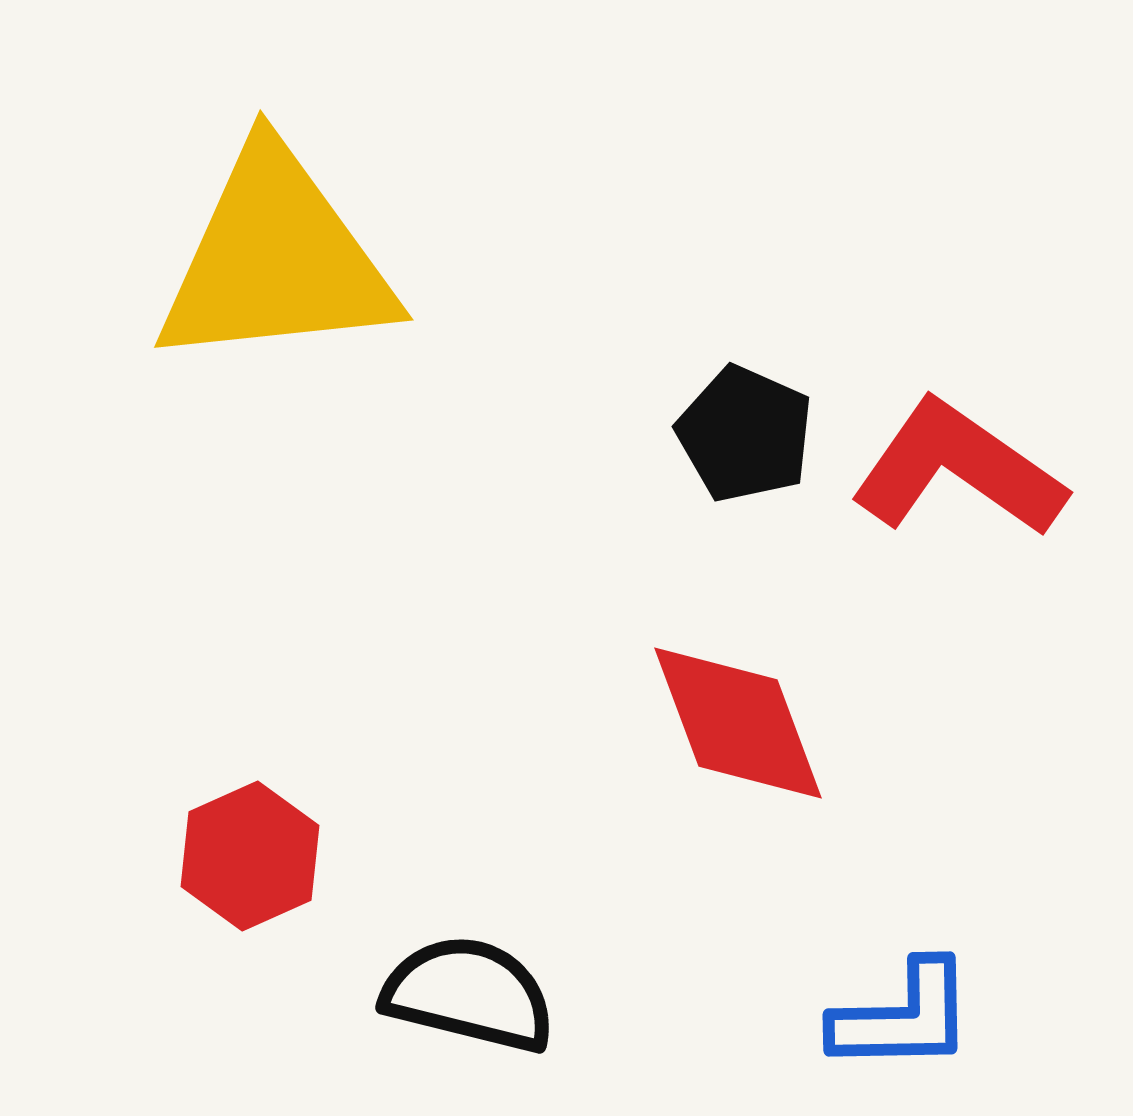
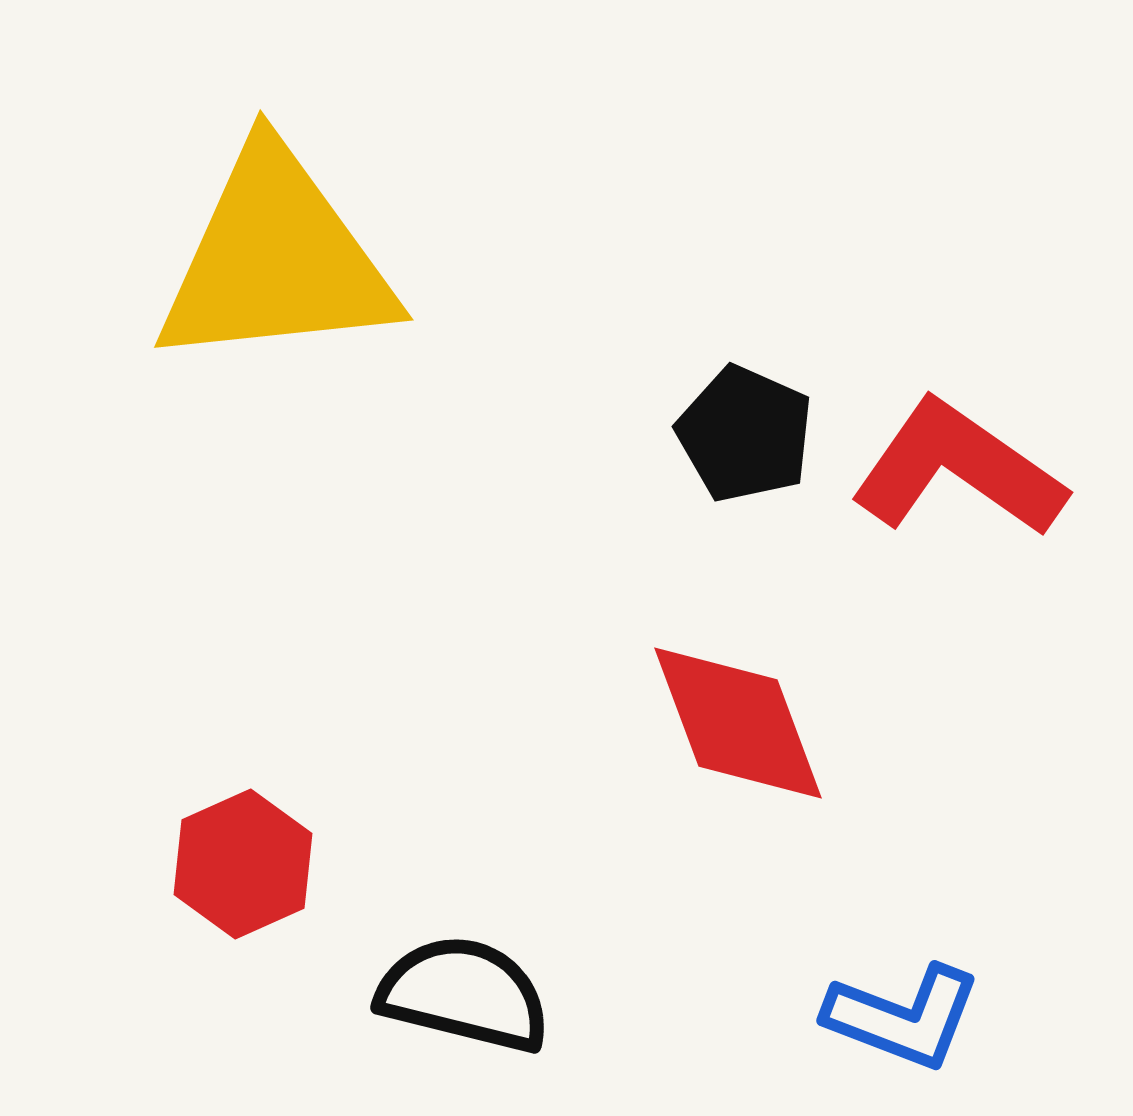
red hexagon: moved 7 px left, 8 px down
black semicircle: moved 5 px left
blue L-shape: rotated 22 degrees clockwise
